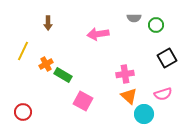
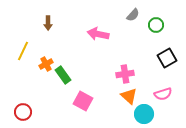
gray semicircle: moved 1 px left, 3 px up; rotated 48 degrees counterclockwise
pink arrow: rotated 20 degrees clockwise
green rectangle: rotated 24 degrees clockwise
